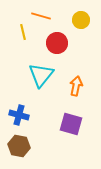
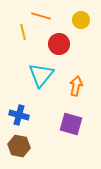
red circle: moved 2 px right, 1 px down
